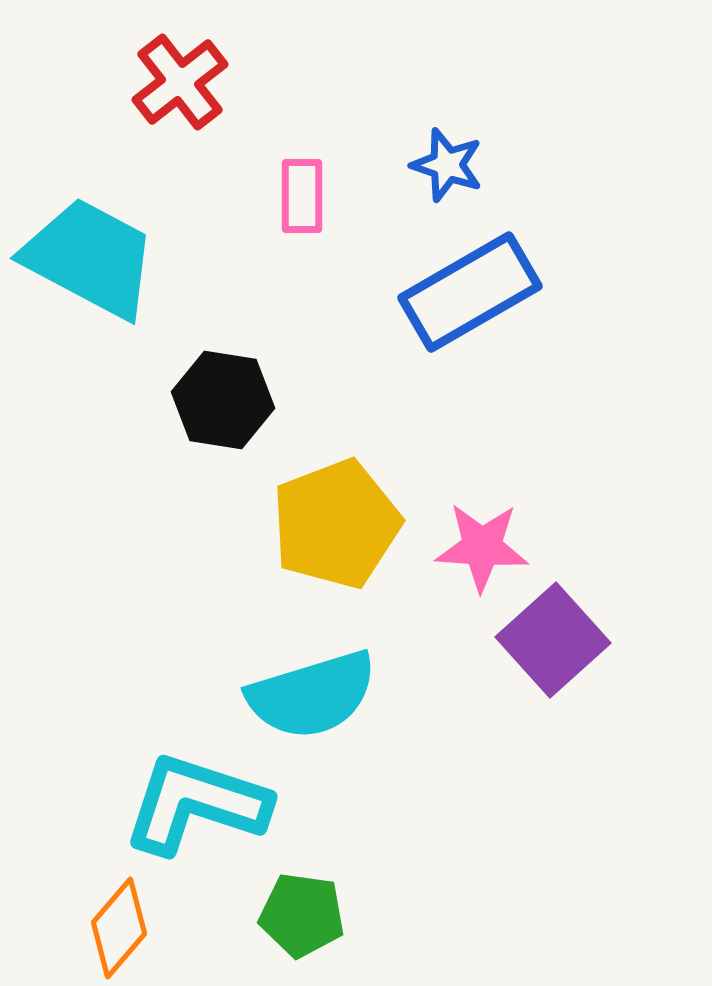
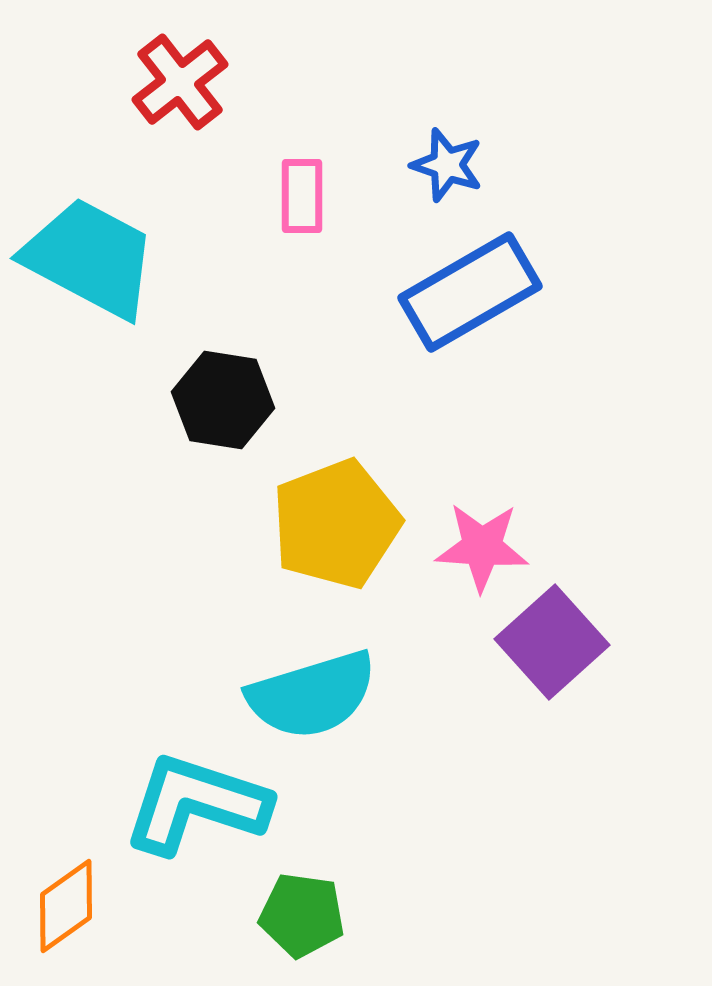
purple square: moved 1 px left, 2 px down
orange diamond: moved 53 px left, 22 px up; rotated 14 degrees clockwise
